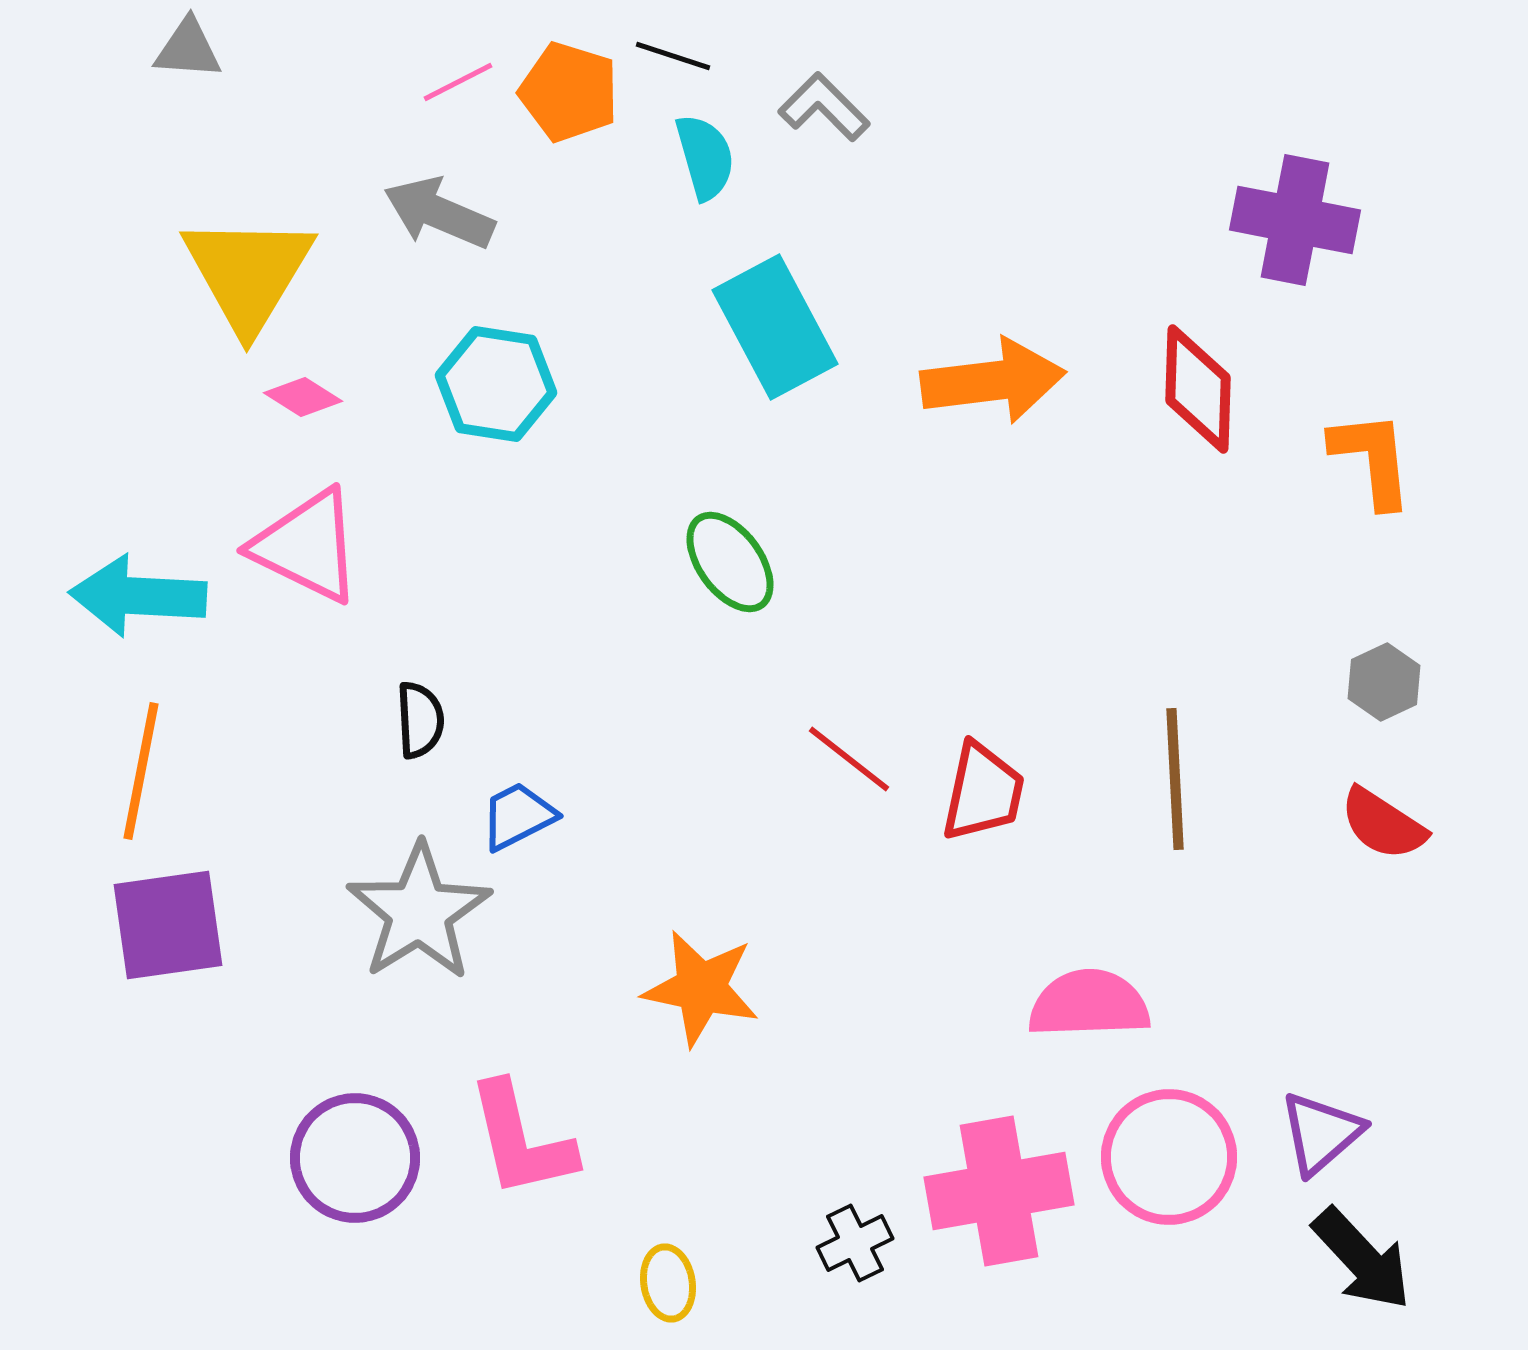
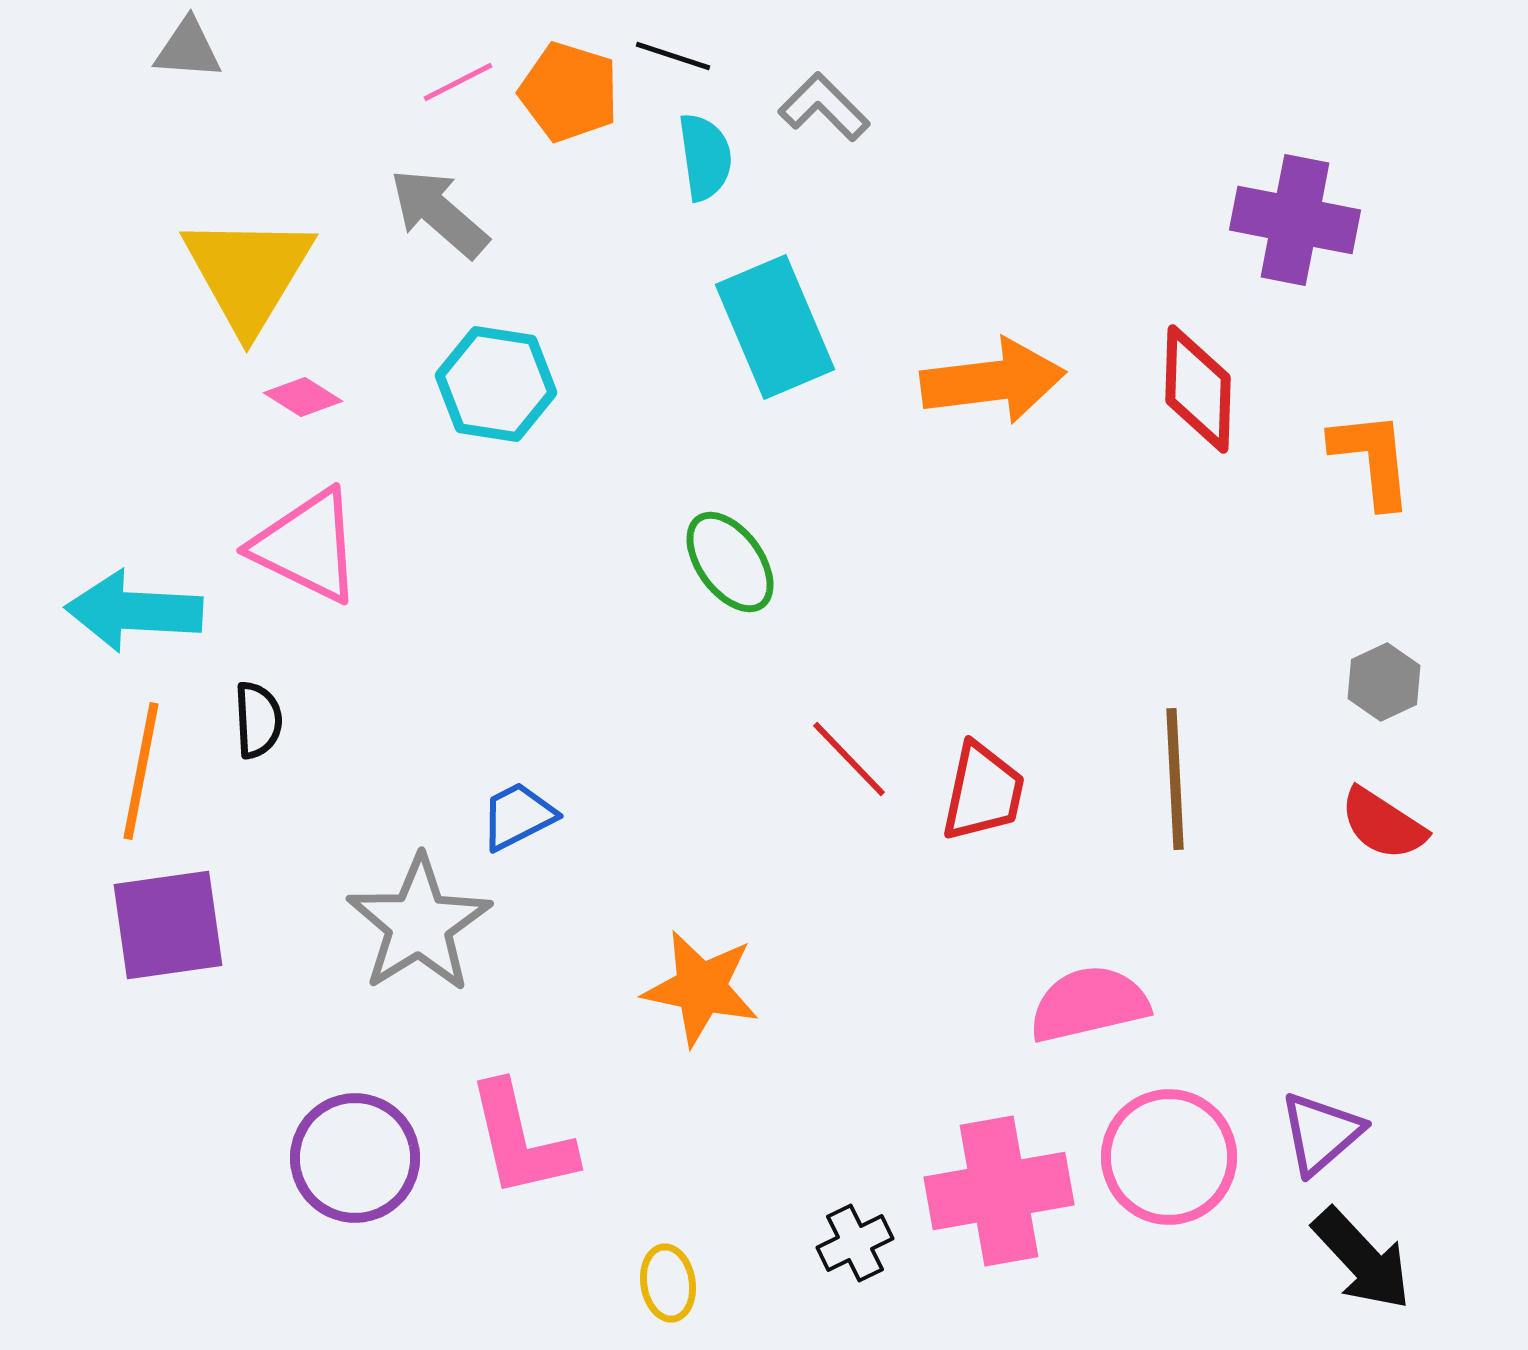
cyan semicircle: rotated 8 degrees clockwise
gray arrow: rotated 18 degrees clockwise
cyan rectangle: rotated 5 degrees clockwise
cyan arrow: moved 4 px left, 15 px down
black semicircle: moved 162 px left
red line: rotated 8 degrees clockwise
gray star: moved 12 px down
pink semicircle: rotated 11 degrees counterclockwise
